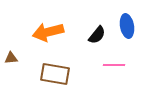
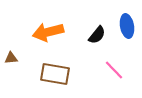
pink line: moved 5 px down; rotated 45 degrees clockwise
